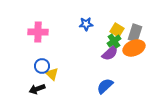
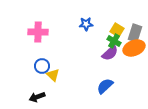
green cross: rotated 24 degrees counterclockwise
yellow triangle: moved 1 px right, 1 px down
black arrow: moved 8 px down
